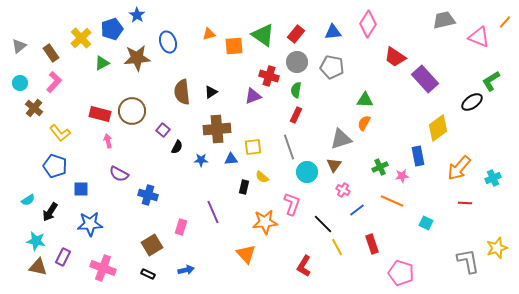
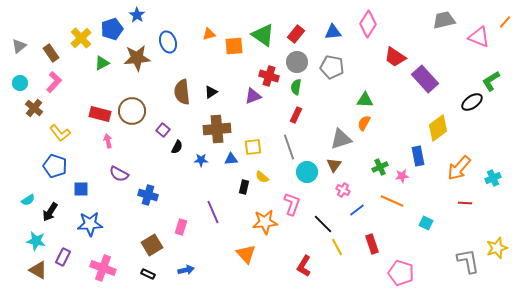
green semicircle at (296, 90): moved 3 px up
brown triangle at (38, 267): moved 3 px down; rotated 18 degrees clockwise
